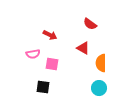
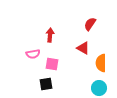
red semicircle: rotated 88 degrees clockwise
red arrow: rotated 112 degrees counterclockwise
black square: moved 3 px right, 3 px up; rotated 16 degrees counterclockwise
